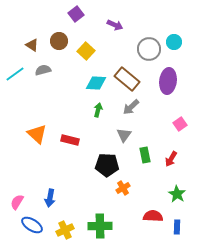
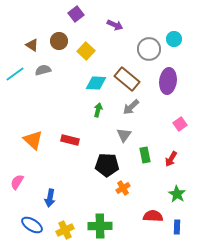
cyan circle: moved 3 px up
orange triangle: moved 4 px left, 6 px down
pink semicircle: moved 20 px up
